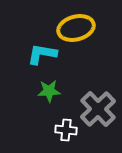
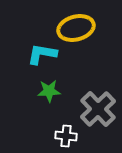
white cross: moved 6 px down
